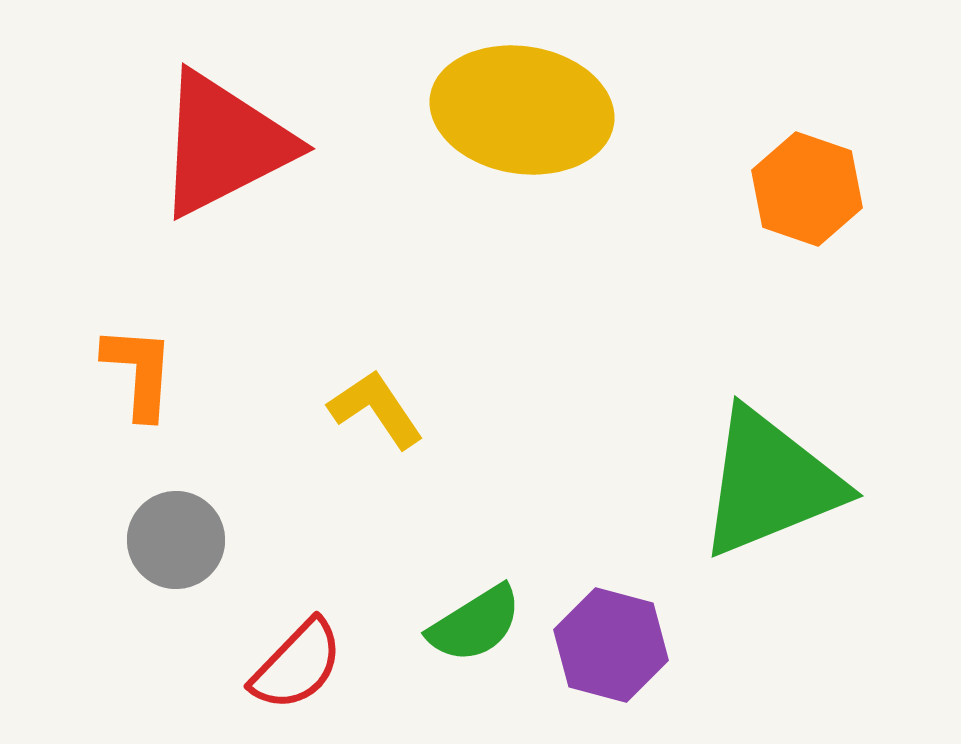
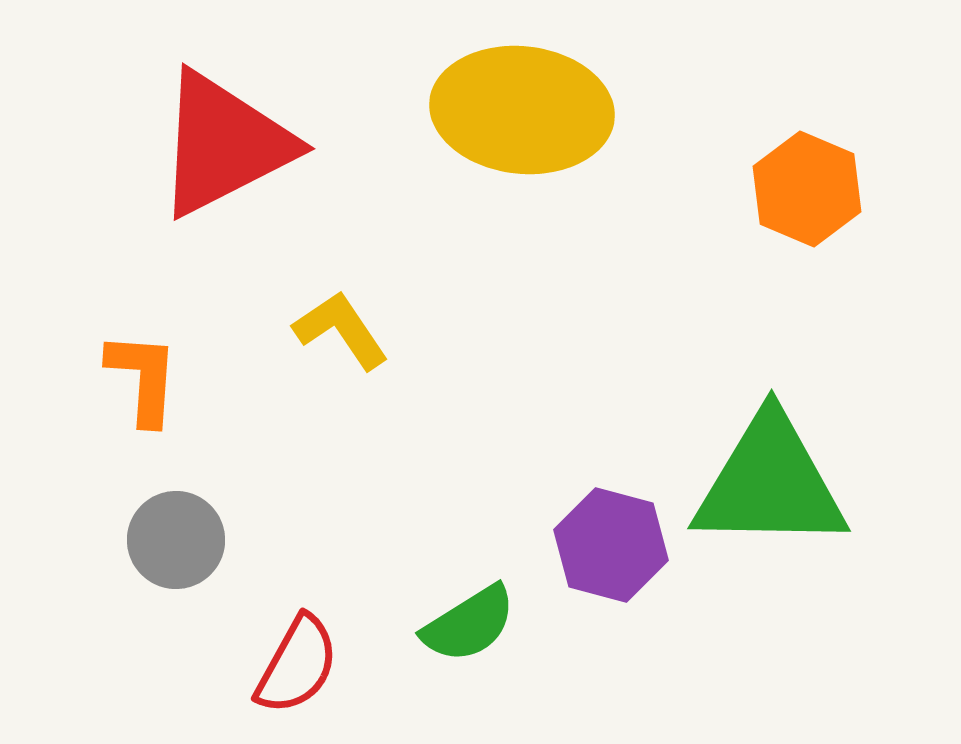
yellow ellipse: rotated 3 degrees counterclockwise
orange hexagon: rotated 4 degrees clockwise
orange L-shape: moved 4 px right, 6 px down
yellow L-shape: moved 35 px left, 79 px up
green triangle: rotated 23 degrees clockwise
green semicircle: moved 6 px left
purple hexagon: moved 100 px up
red semicircle: rotated 15 degrees counterclockwise
